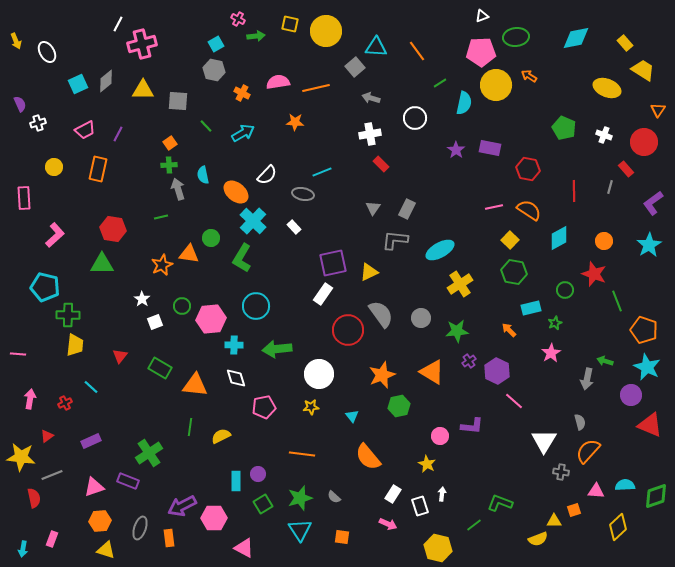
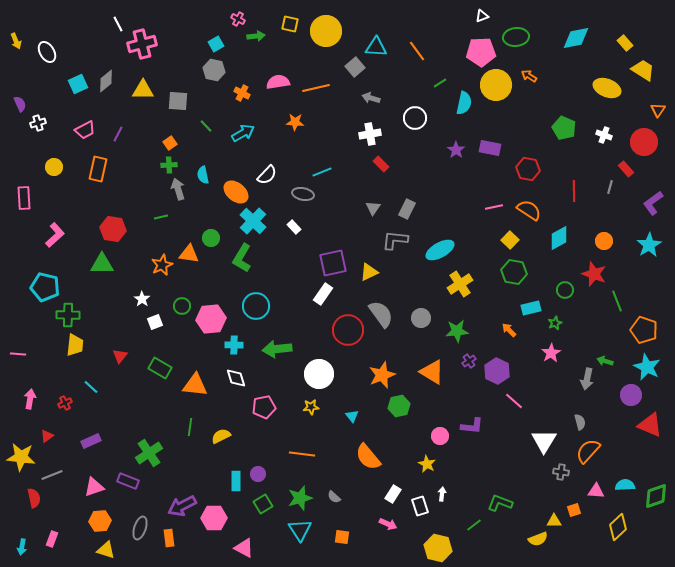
white line at (118, 24): rotated 56 degrees counterclockwise
cyan arrow at (23, 549): moved 1 px left, 2 px up
